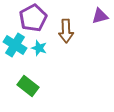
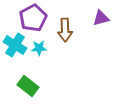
purple triangle: moved 1 px right, 2 px down
brown arrow: moved 1 px left, 1 px up
cyan star: rotated 21 degrees counterclockwise
